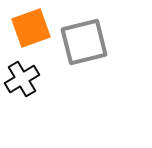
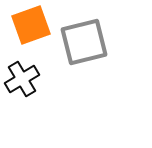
orange square: moved 3 px up
